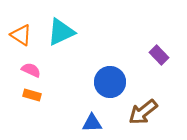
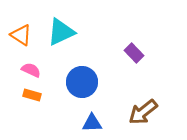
purple rectangle: moved 25 px left, 2 px up
blue circle: moved 28 px left
